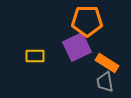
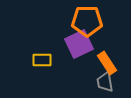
purple square: moved 2 px right, 3 px up
yellow rectangle: moved 7 px right, 4 px down
orange rectangle: rotated 25 degrees clockwise
